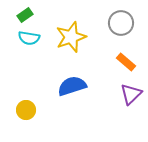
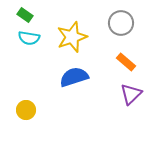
green rectangle: rotated 70 degrees clockwise
yellow star: moved 1 px right
blue semicircle: moved 2 px right, 9 px up
